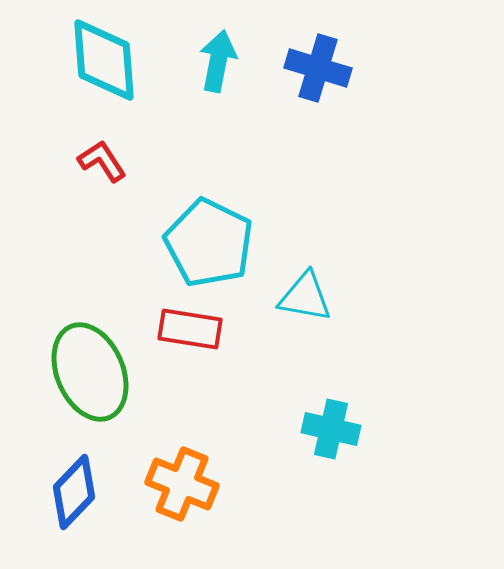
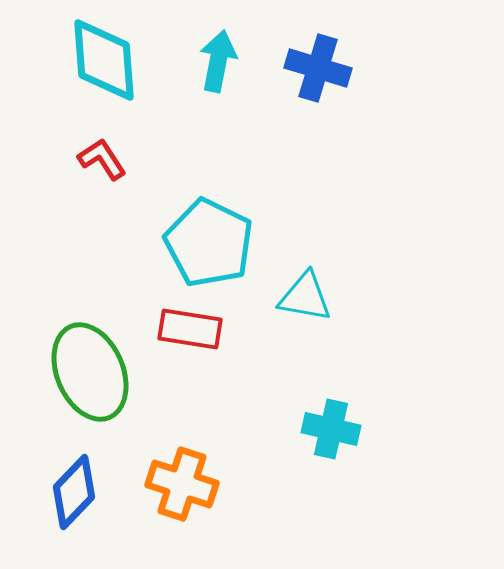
red L-shape: moved 2 px up
orange cross: rotated 4 degrees counterclockwise
